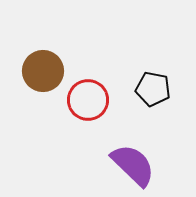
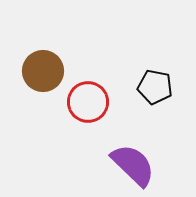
black pentagon: moved 2 px right, 2 px up
red circle: moved 2 px down
